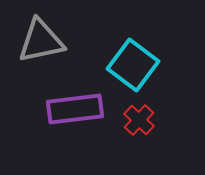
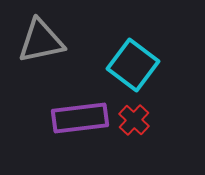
purple rectangle: moved 5 px right, 9 px down
red cross: moved 5 px left
